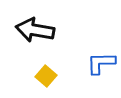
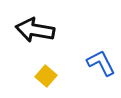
blue L-shape: rotated 64 degrees clockwise
